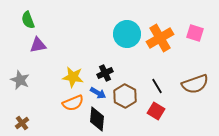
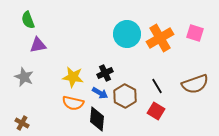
gray star: moved 4 px right, 3 px up
blue arrow: moved 2 px right
orange semicircle: rotated 35 degrees clockwise
brown cross: rotated 24 degrees counterclockwise
